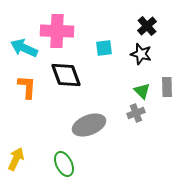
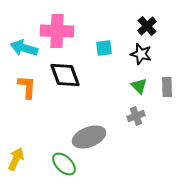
cyan arrow: rotated 8 degrees counterclockwise
black diamond: moved 1 px left
green triangle: moved 3 px left, 5 px up
gray cross: moved 3 px down
gray ellipse: moved 12 px down
green ellipse: rotated 20 degrees counterclockwise
